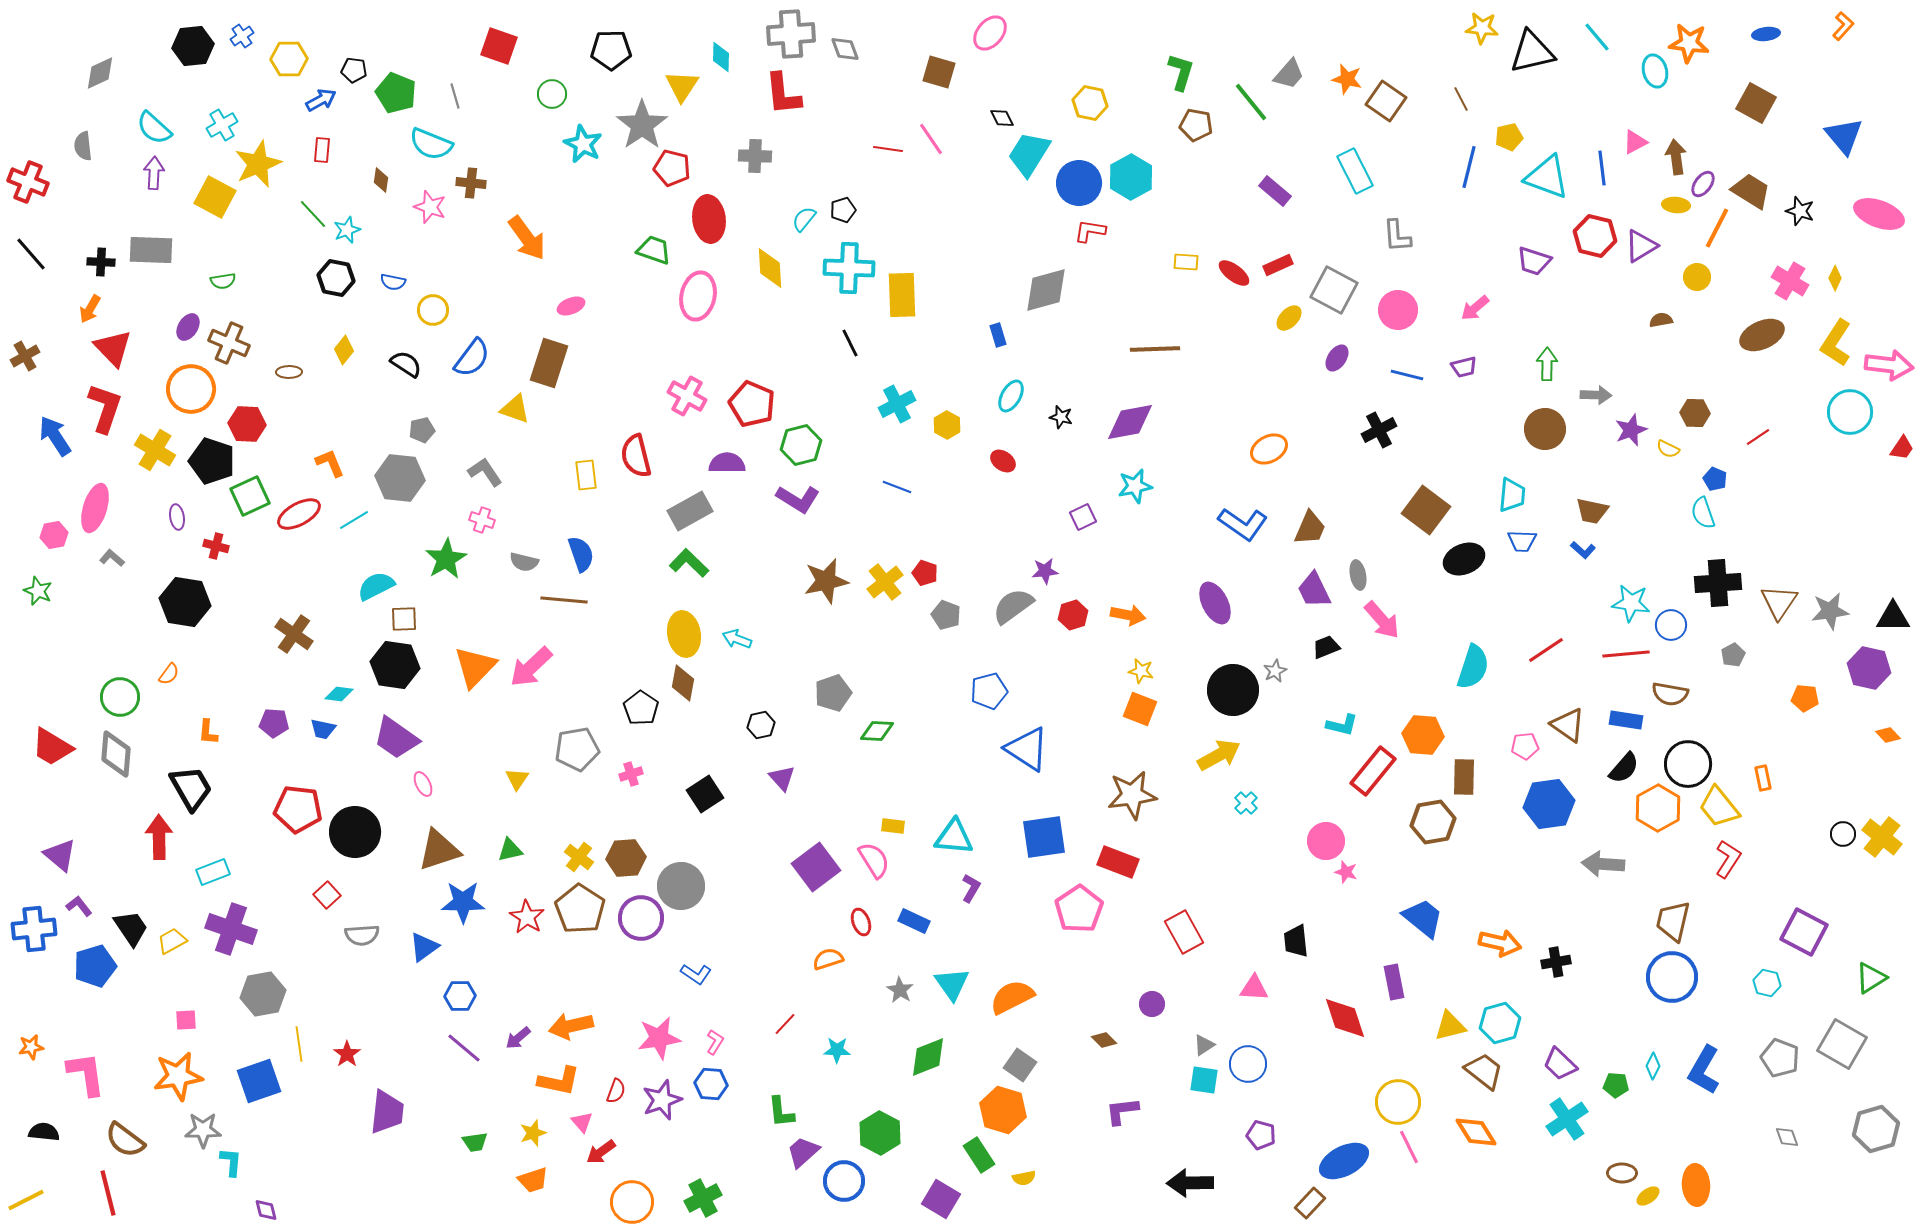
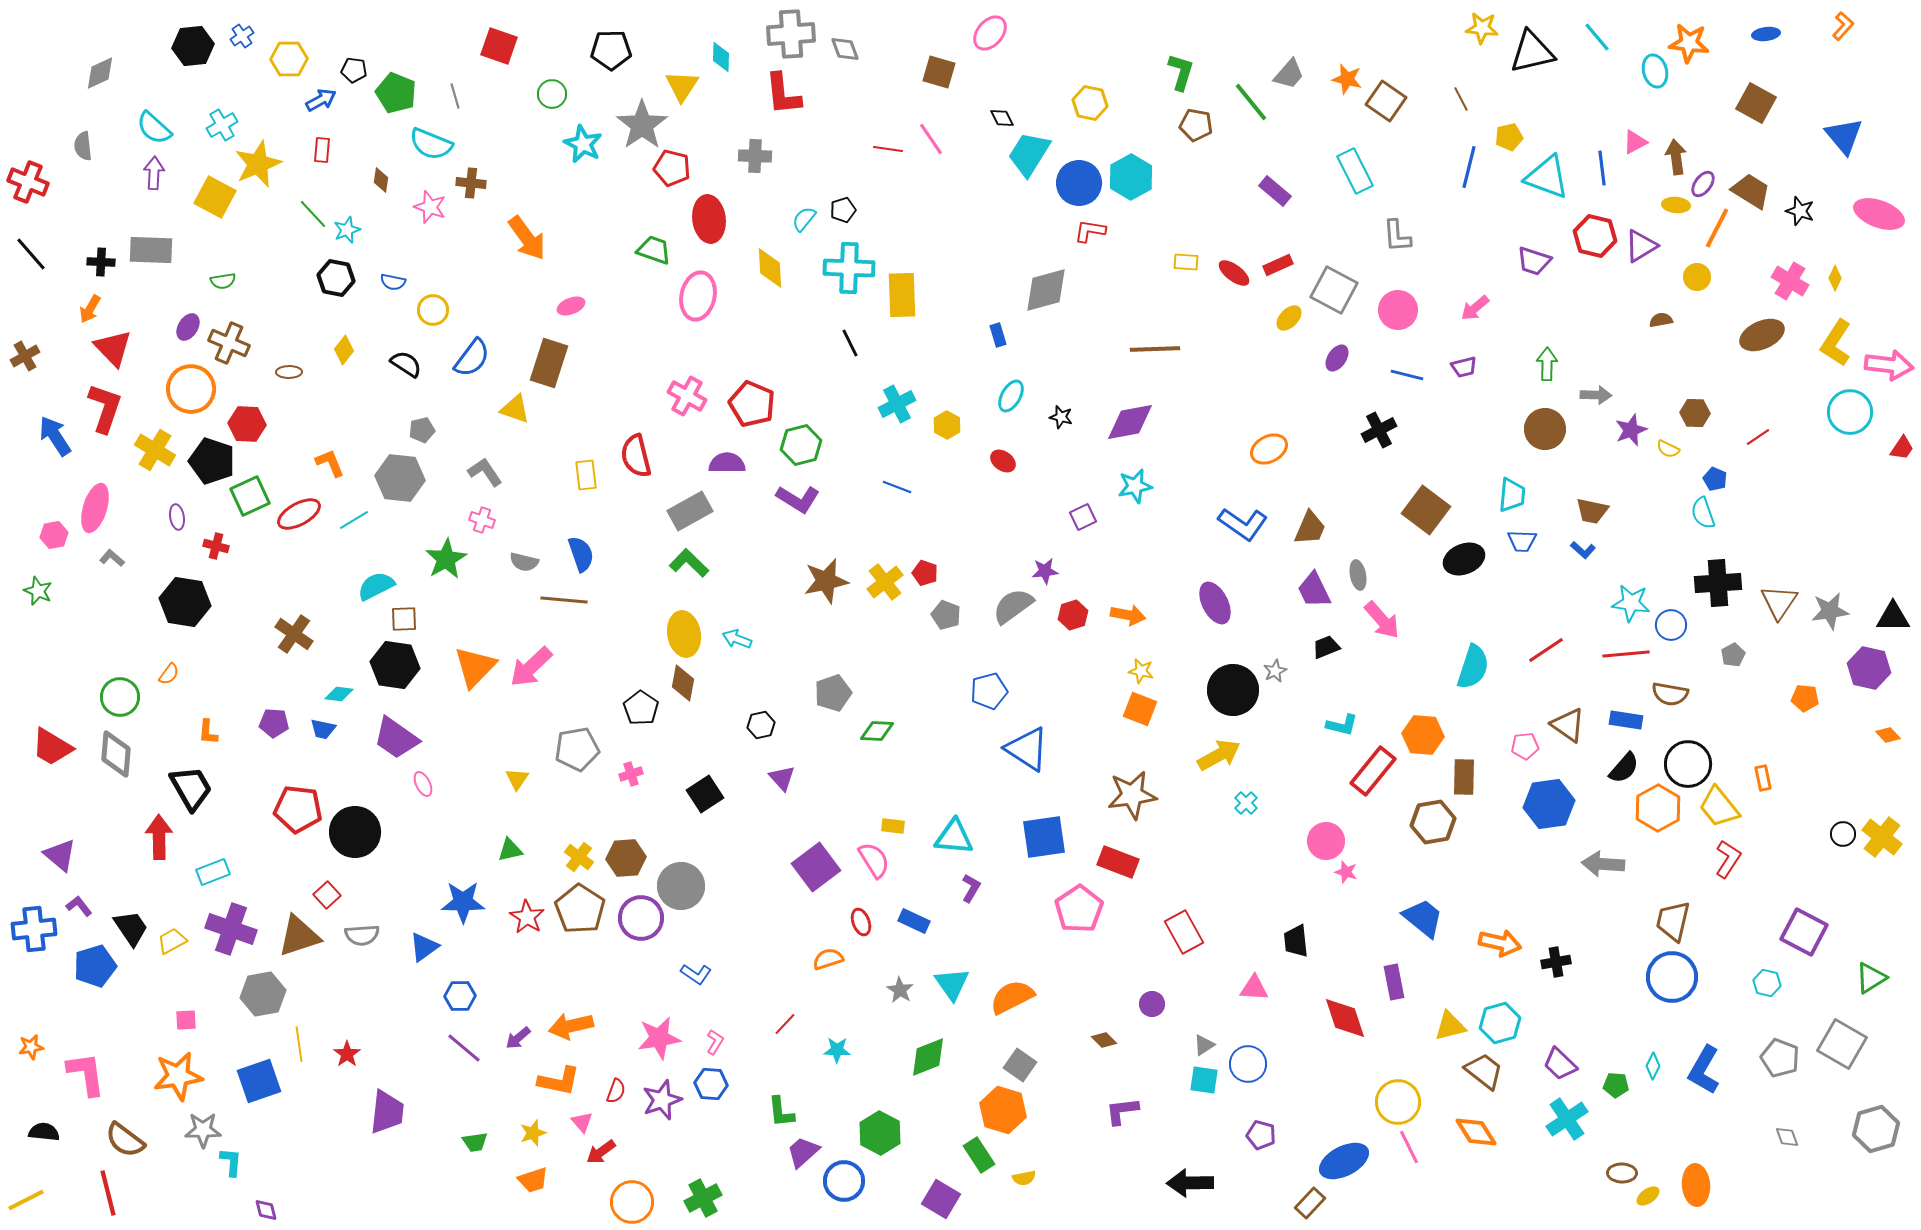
brown triangle at (439, 850): moved 140 px left, 86 px down
